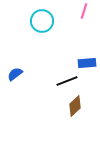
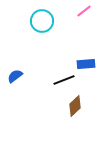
pink line: rotated 35 degrees clockwise
blue rectangle: moved 1 px left, 1 px down
blue semicircle: moved 2 px down
black line: moved 3 px left, 1 px up
